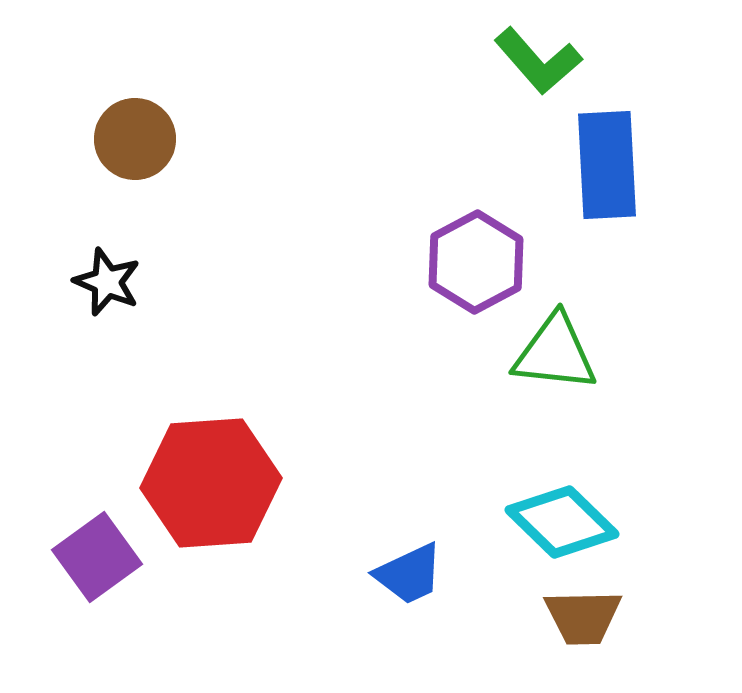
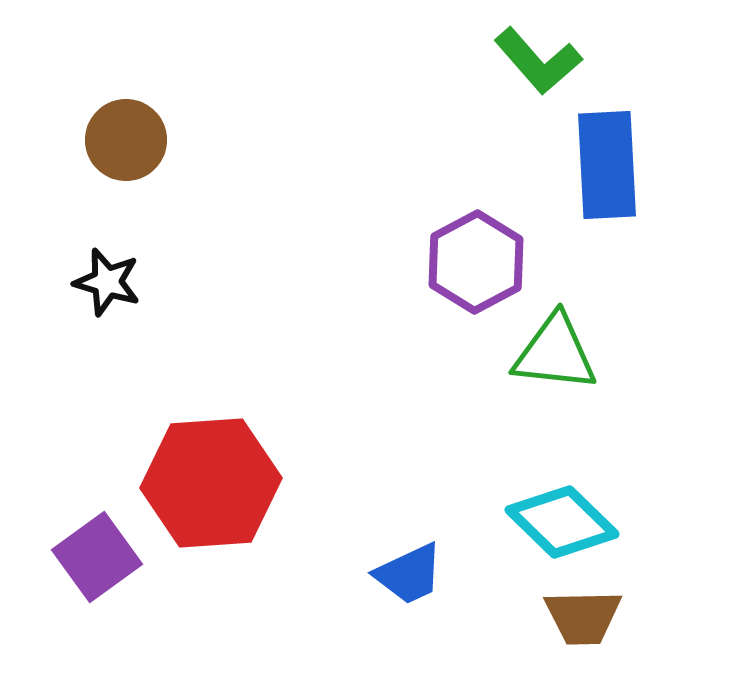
brown circle: moved 9 px left, 1 px down
black star: rotated 6 degrees counterclockwise
